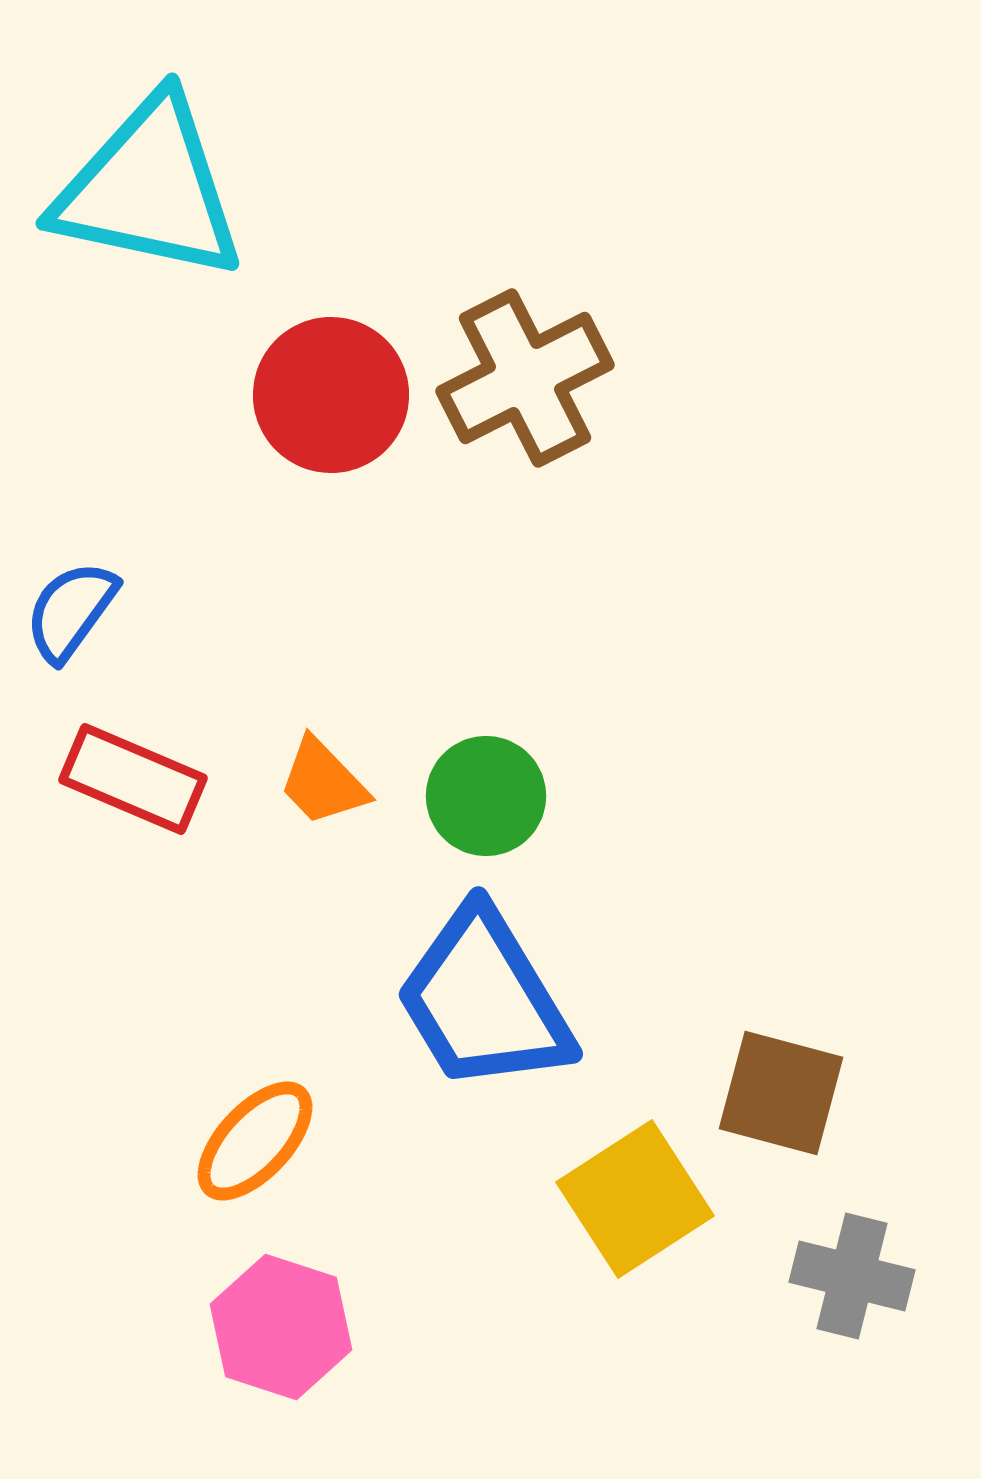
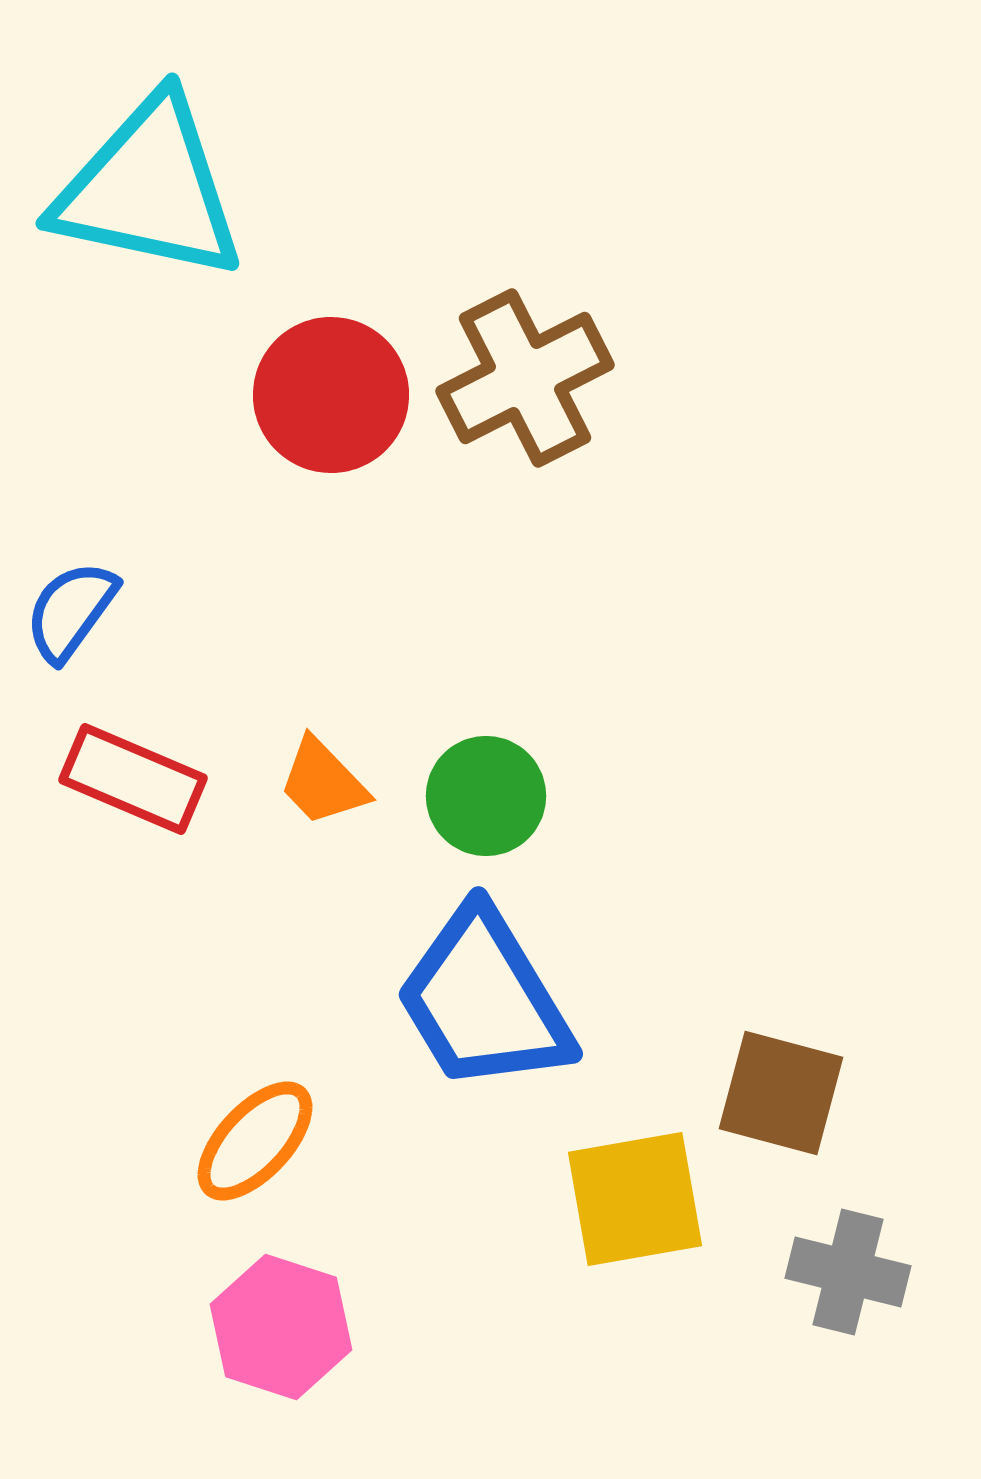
yellow square: rotated 23 degrees clockwise
gray cross: moved 4 px left, 4 px up
